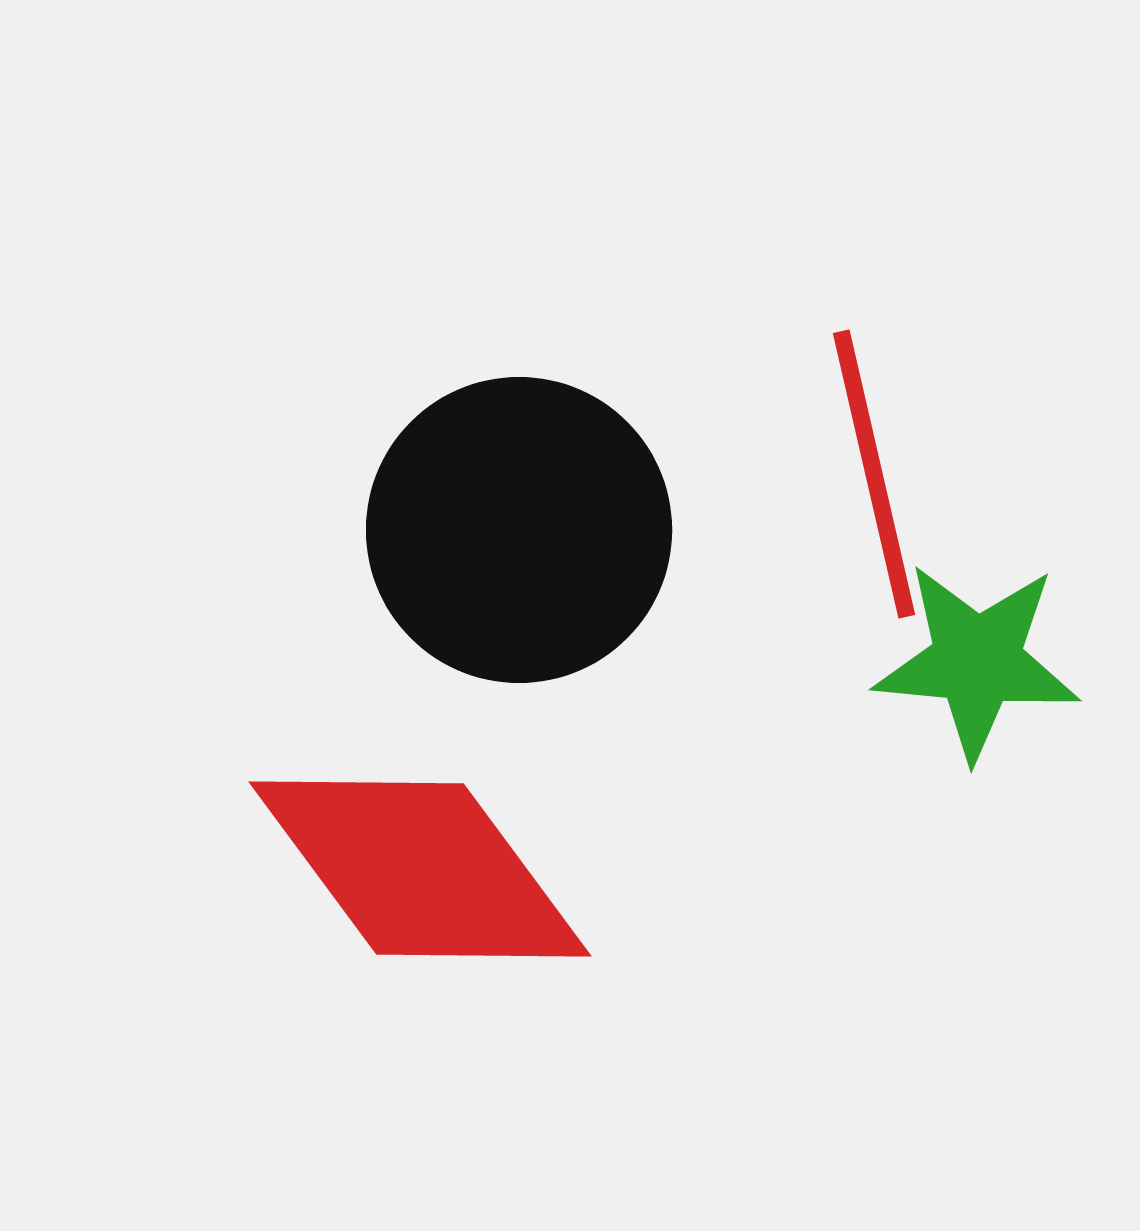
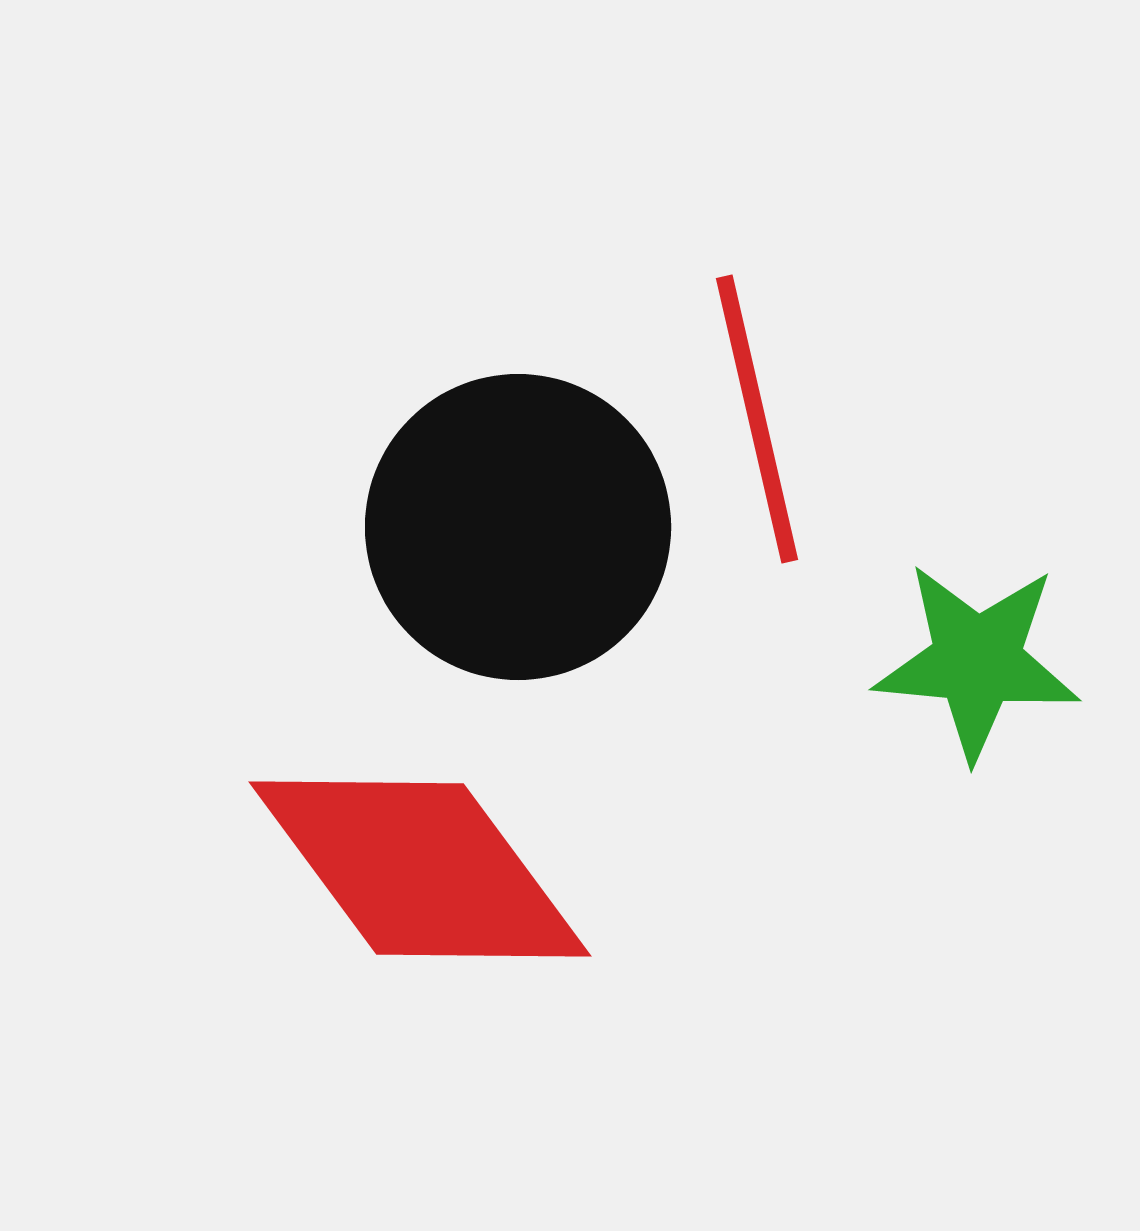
red line: moved 117 px left, 55 px up
black circle: moved 1 px left, 3 px up
